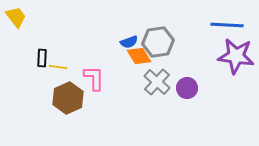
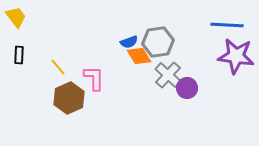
black rectangle: moved 23 px left, 3 px up
yellow line: rotated 42 degrees clockwise
gray cross: moved 11 px right, 7 px up
brown hexagon: moved 1 px right
